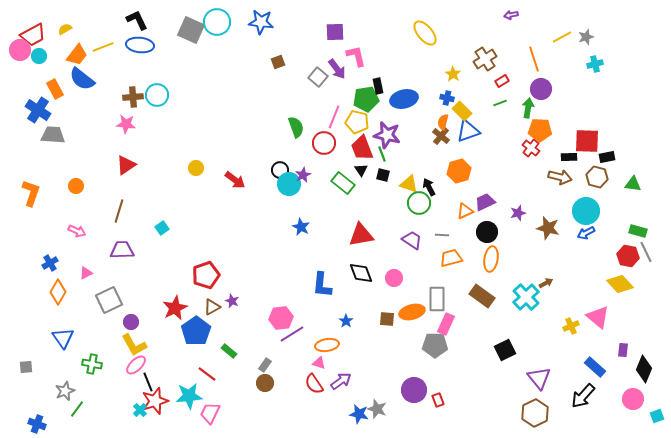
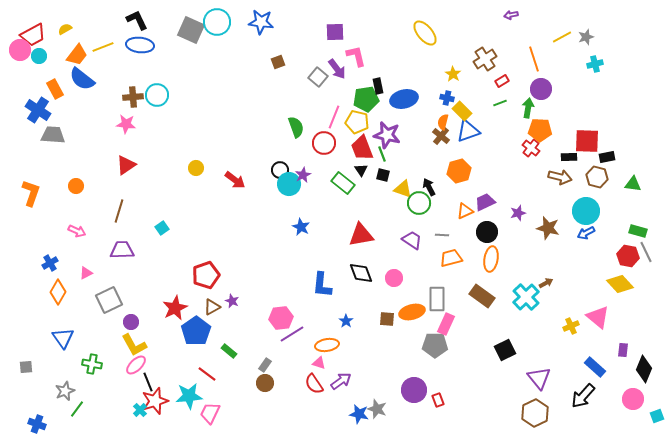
yellow triangle at (409, 184): moved 6 px left, 5 px down
